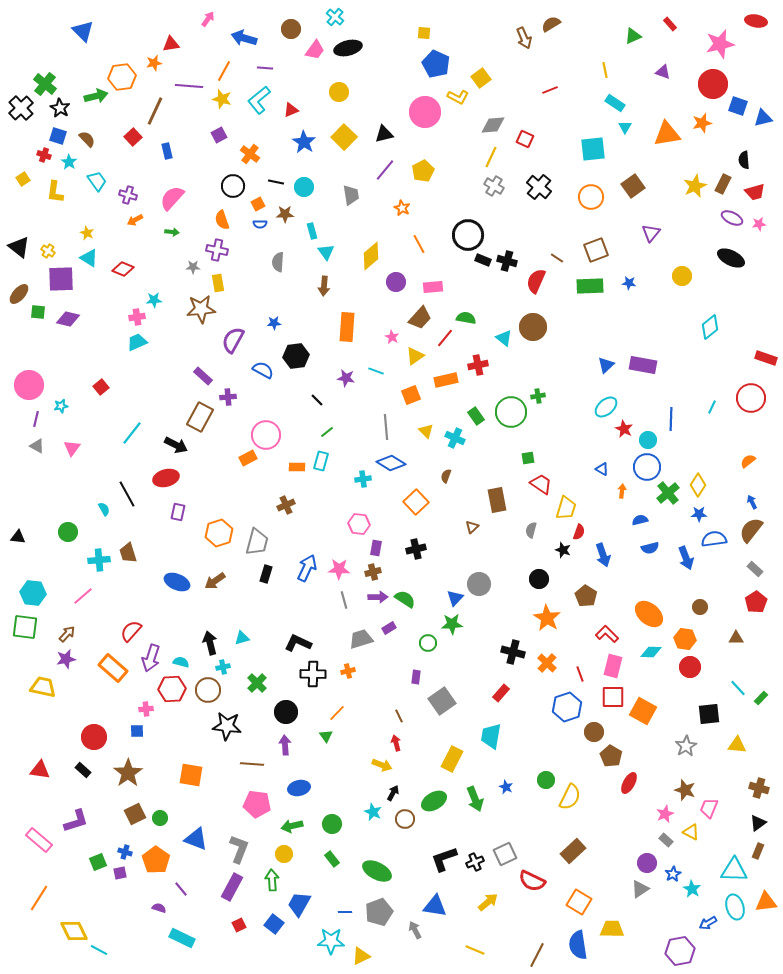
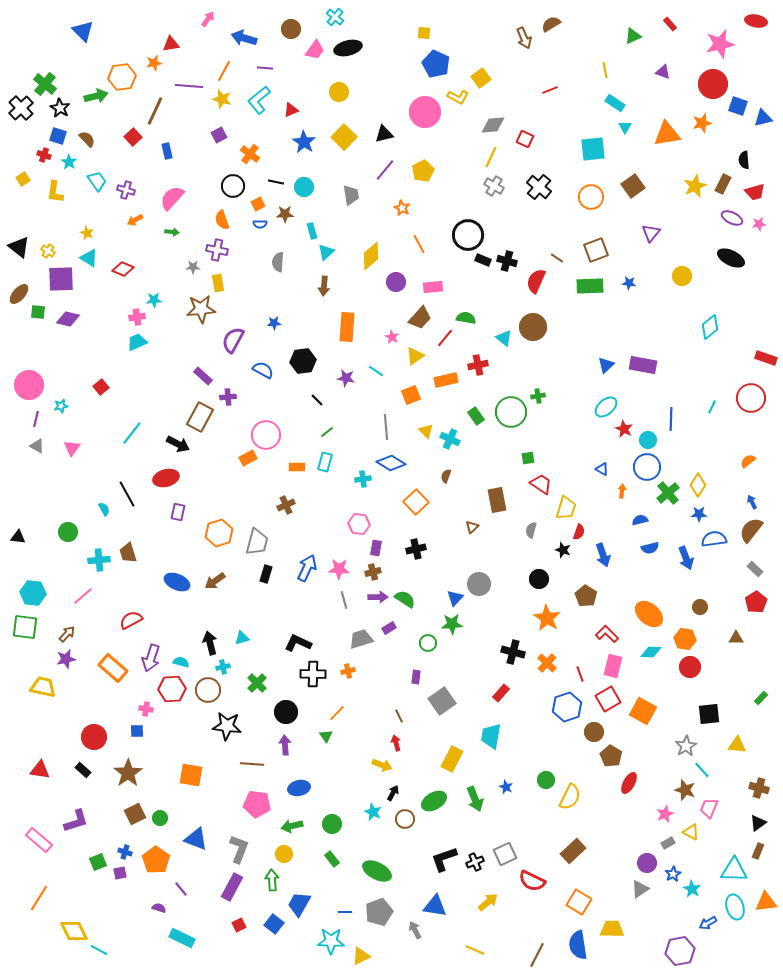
purple cross at (128, 195): moved 2 px left, 5 px up
cyan triangle at (326, 252): rotated 24 degrees clockwise
black hexagon at (296, 356): moved 7 px right, 5 px down
cyan line at (376, 371): rotated 14 degrees clockwise
cyan cross at (455, 438): moved 5 px left, 1 px down
black arrow at (176, 445): moved 2 px right, 1 px up
cyan rectangle at (321, 461): moved 4 px right, 1 px down
red semicircle at (131, 631): moved 11 px up; rotated 20 degrees clockwise
cyan line at (738, 688): moved 36 px left, 82 px down
red square at (613, 697): moved 5 px left, 2 px down; rotated 30 degrees counterclockwise
pink cross at (146, 709): rotated 16 degrees clockwise
gray rectangle at (666, 840): moved 2 px right, 3 px down; rotated 72 degrees counterclockwise
